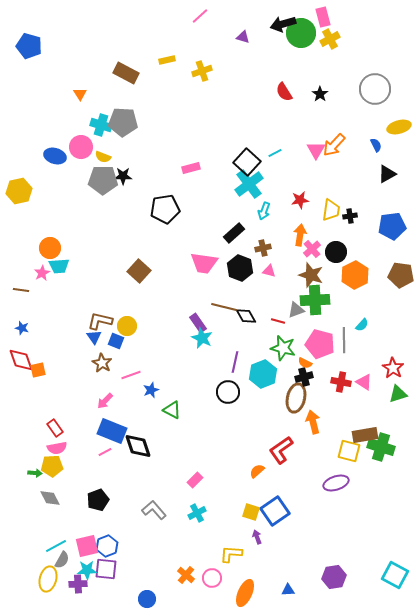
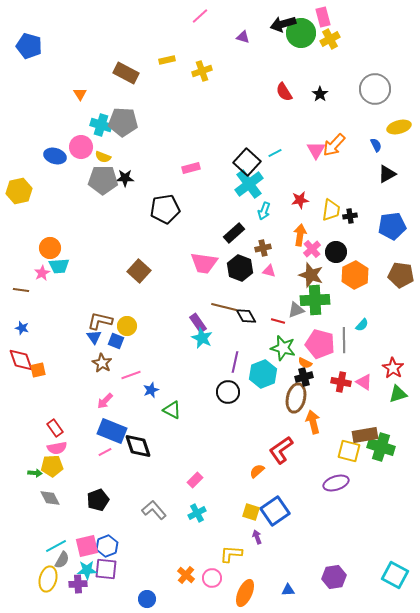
black star at (123, 176): moved 2 px right, 2 px down
